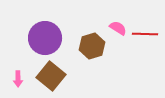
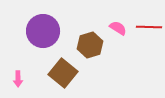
red line: moved 4 px right, 7 px up
purple circle: moved 2 px left, 7 px up
brown hexagon: moved 2 px left, 1 px up
brown square: moved 12 px right, 3 px up
